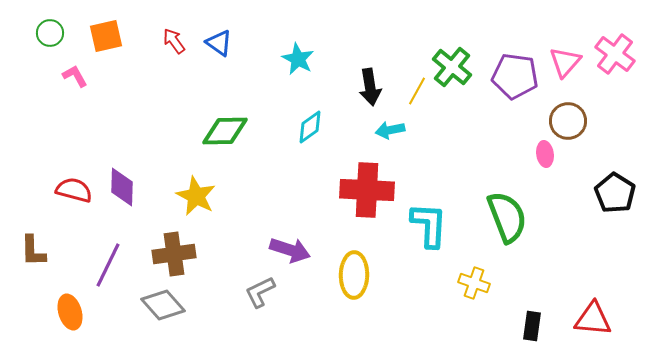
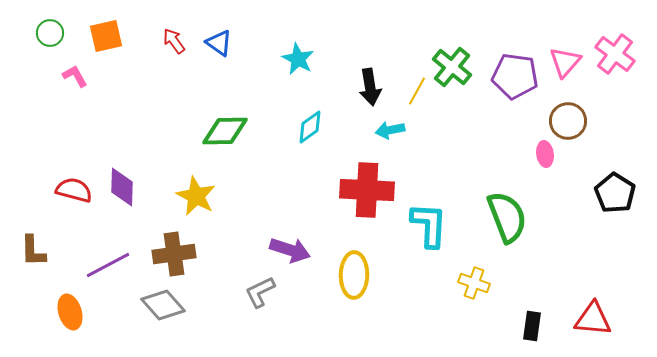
purple line: rotated 36 degrees clockwise
